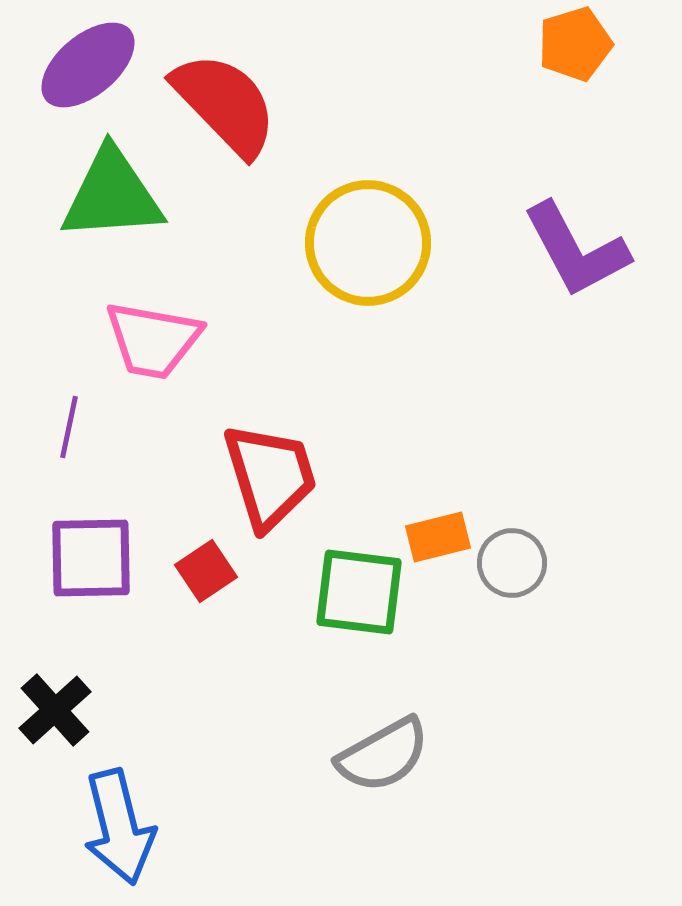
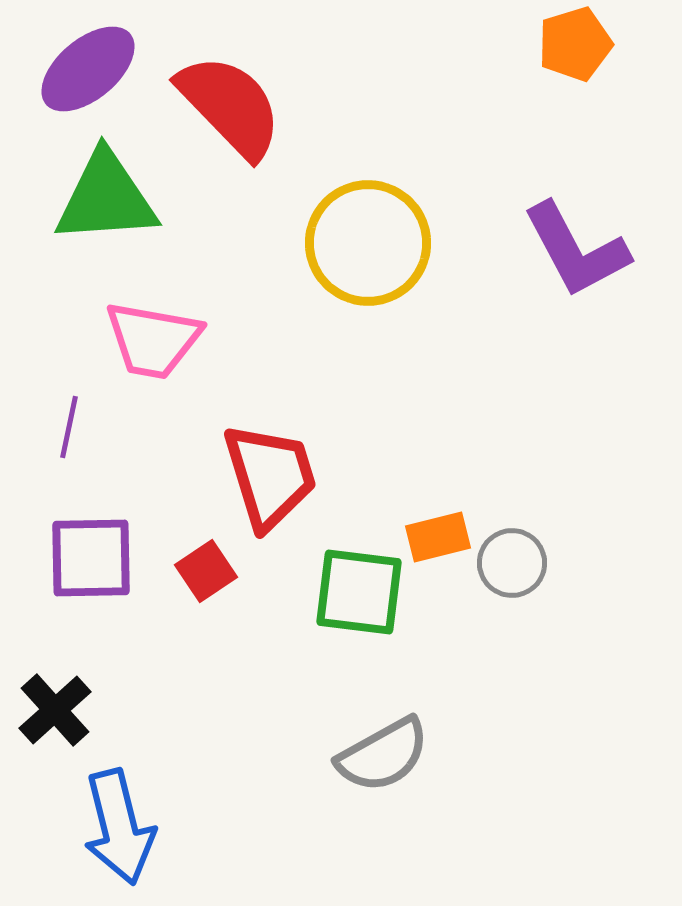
purple ellipse: moved 4 px down
red semicircle: moved 5 px right, 2 px down
green triangle: moved 6 px left, 3 px down
